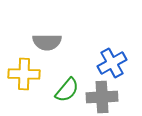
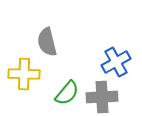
gray semicircle: rotated 76 degrees clockwise
blue cross: moved 4 px right, 1 px up
green semicircle: moved 3 px down
